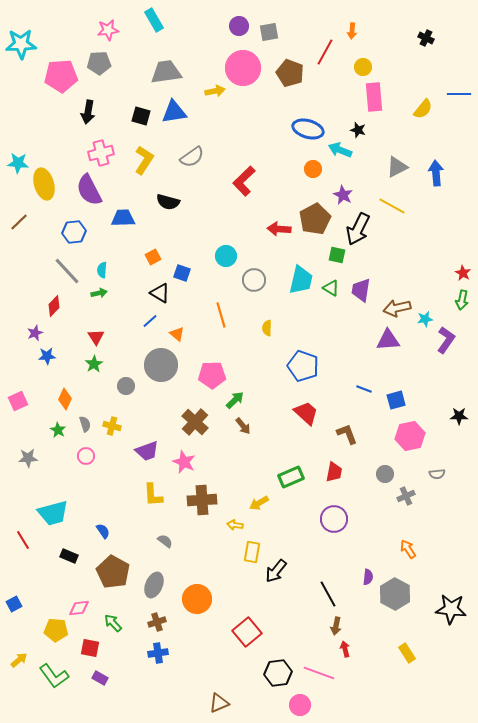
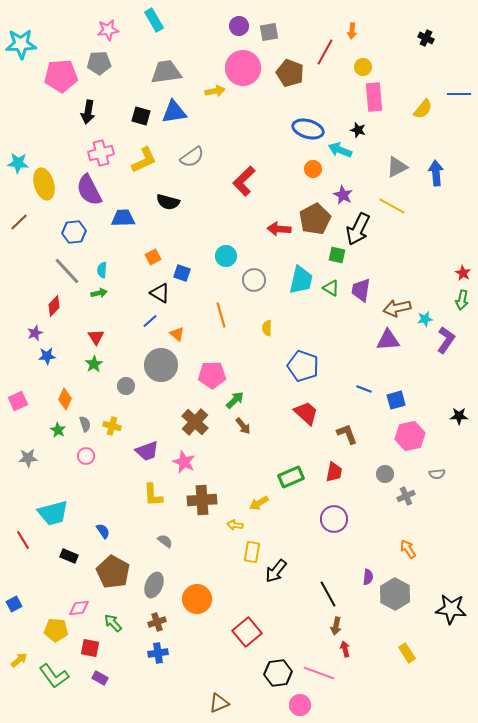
yellow L-shape at (144, 160): rotated 32 degrees clockwise
